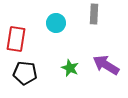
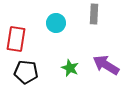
black pentagon: moved 1 px right, 1 px up
